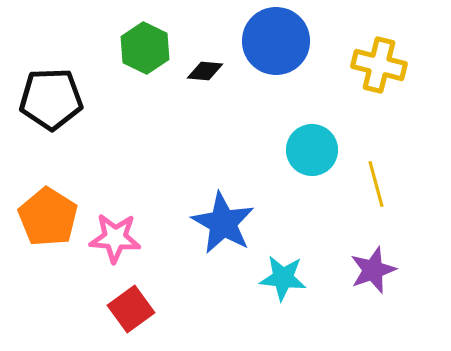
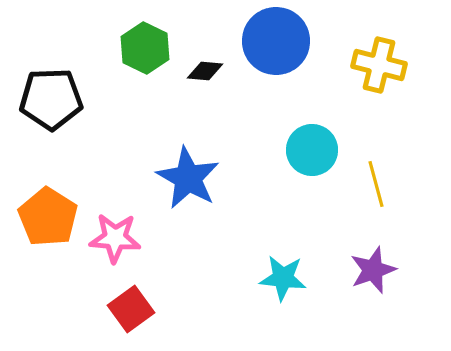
blue star: moved 35 px left, 45 px up
